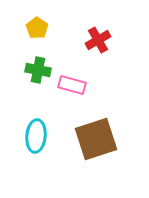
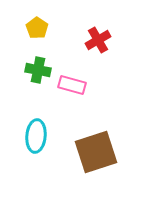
brown square: moved 13 px down
